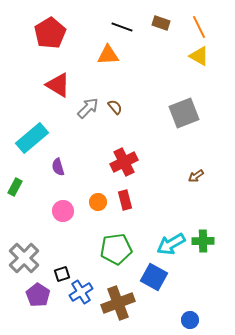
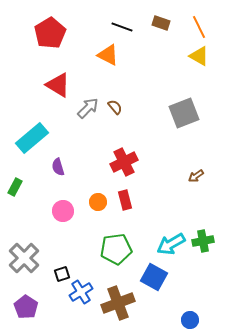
orange triangle: rotated 30 degrees clockwise
green cross: rotated 10 degrees counterclockwise
purple pentagon: moved 12 px left, 12 px down
